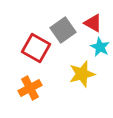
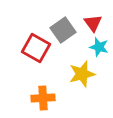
red triangle: rotated 24 degrees clockwise
cyan star: moved 1 px left; rotated 12 degrees counterclockwise
orange cross: moved 13 px right, 10 px down; rotated 25 degrees clockwise
